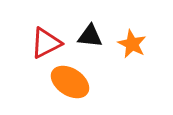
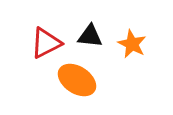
orange ellipse: moved 7 px right, 2 px up
